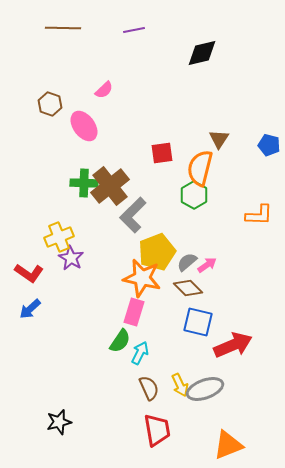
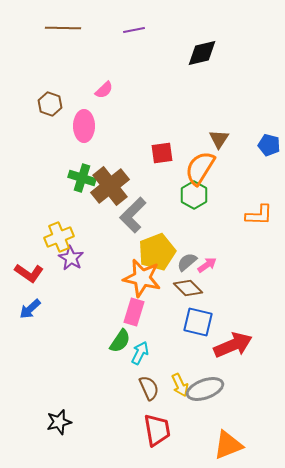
pink ellipse: rotated 36 degrees clockwise
orange semicircle: rotated 18 degrees clockwise
green cross: moved 2 px left, 5 px up; rotated 16 degrees clockwise
